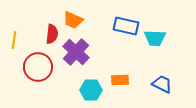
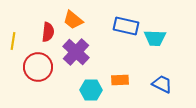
orange trapezoid: rotated 15 degrees clockwise
red semicircle: moved 4 px left, 2 px up
yellow line: moved 1 px left, 1 px down
